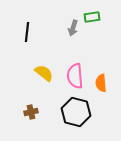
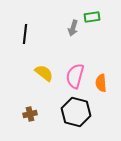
black line: moved 2 px left, 2 px down
pink semicircle: rotated 20 degrees clockwise
brown cross: moved 1 px left, 2 px down
